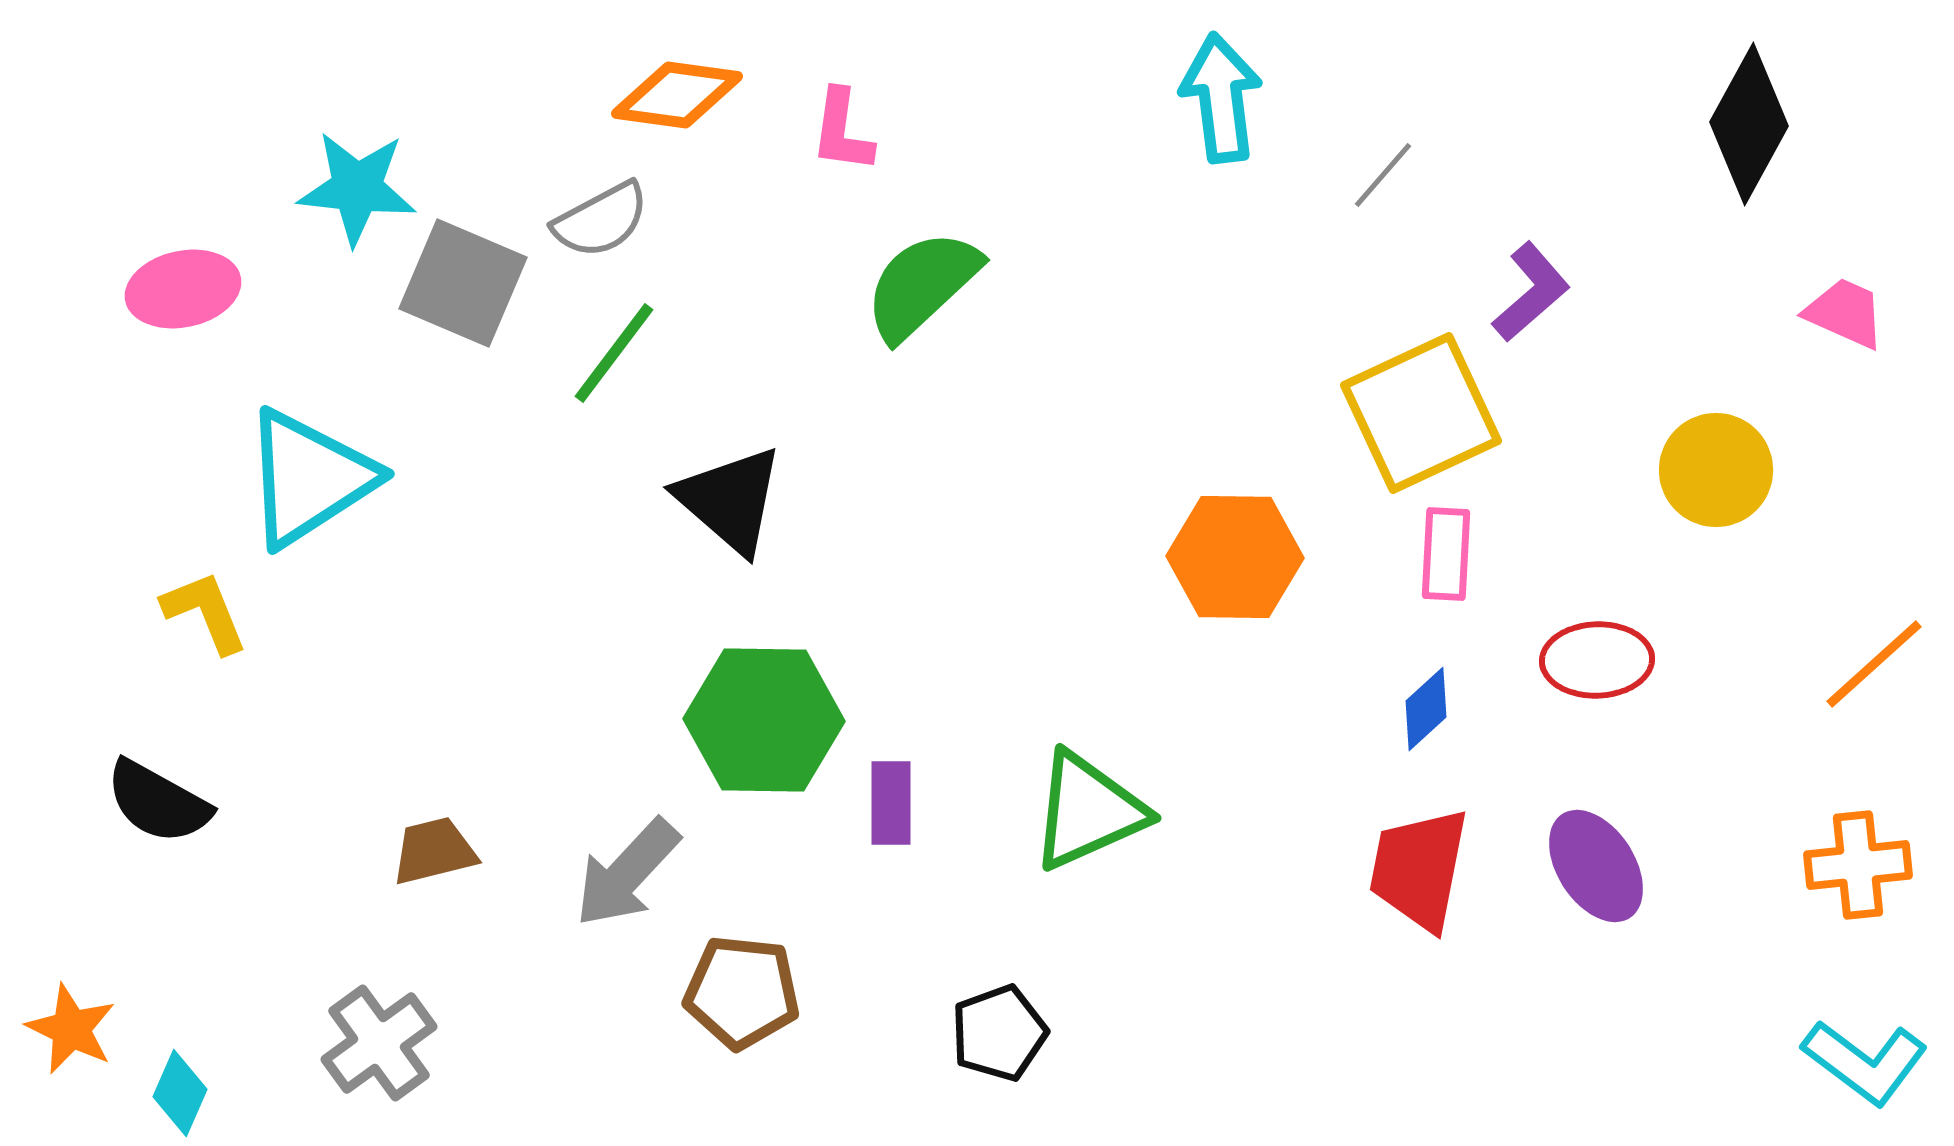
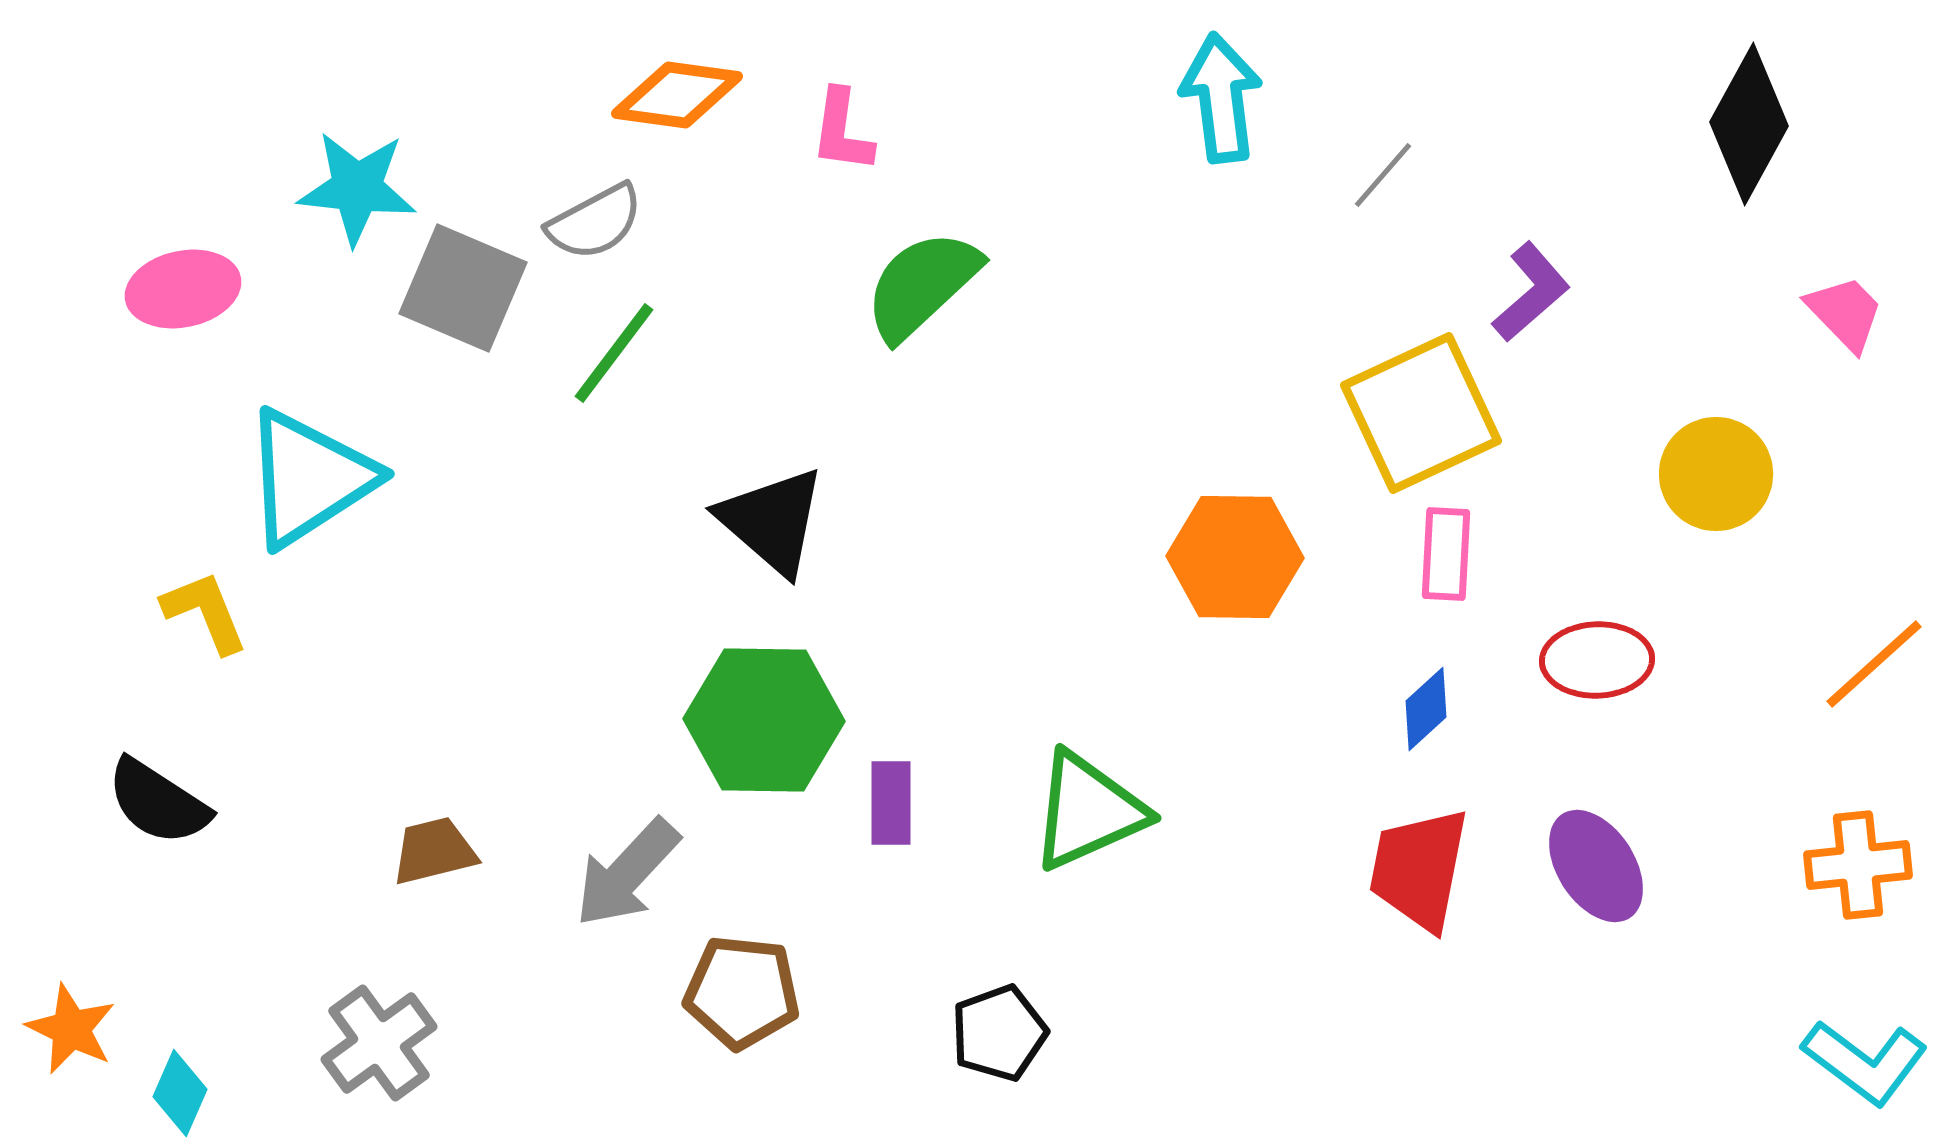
gray semicircle: moved 6 px left, 2 px down
gray square: moved 5 px down
pink trapezoid: rotated 22 degrees clockwise
yellow circle: moved 4 px down
black triangle: moved 42 px right, 21 px down
black semicircle: rotated 4 degrees clockwise
